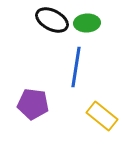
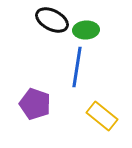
green ellipse: moved 1 px left, 7 px down
blue line: moved 1 px right
purple pentagon: moved 2 px right; rotated 12 degrees clockwise
